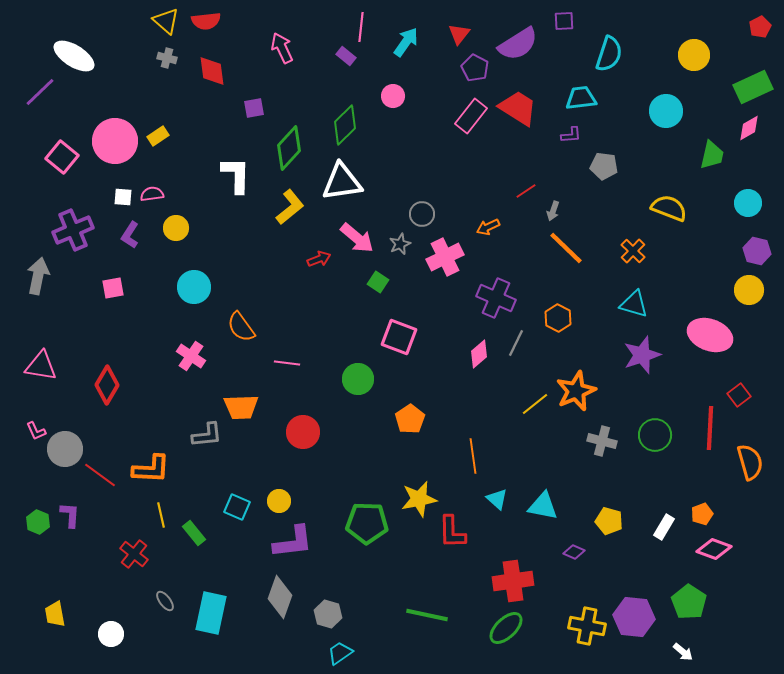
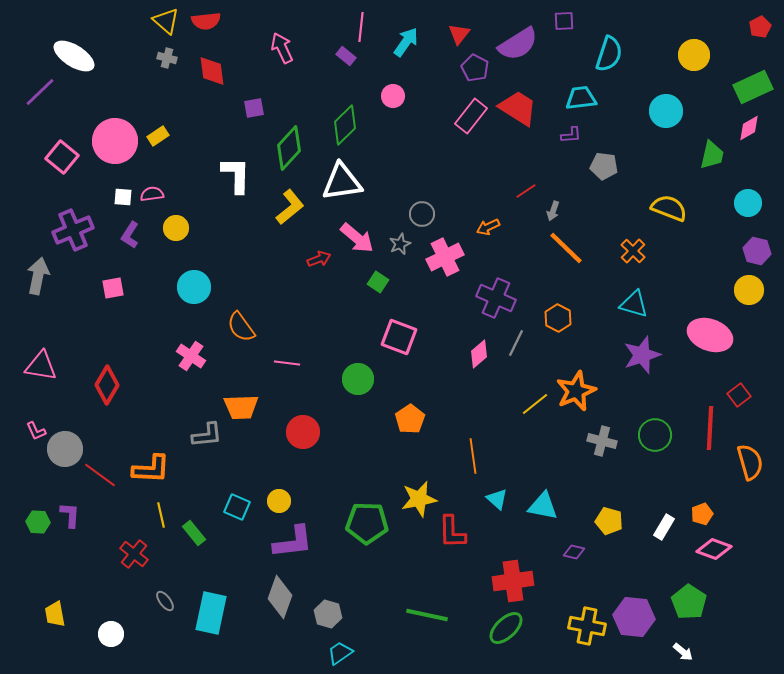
green hexagon at (38, 522): rotated 20 degrees counterclockwise
purple diamond at (574, 552): rotated 10 degrees counterclockwise
